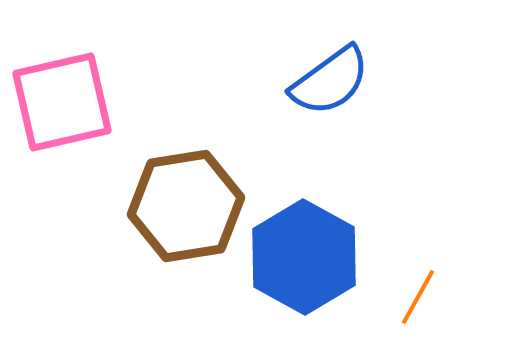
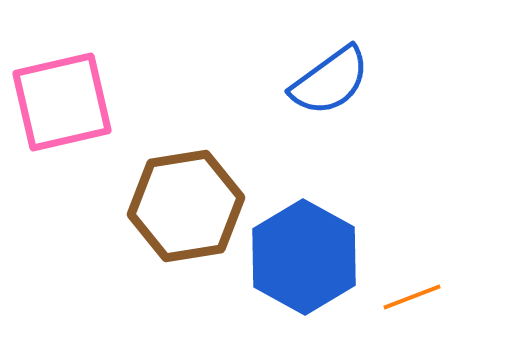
orange line: moved 6 px left; rotated 40 degrees clockwise
